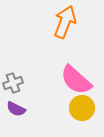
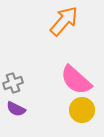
orange arrow: moved 1 px left, 1 px up; rotated 20 degrees clockwise
yellow circle: moved 2 px down
